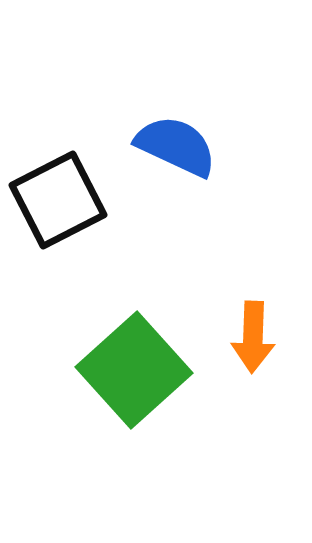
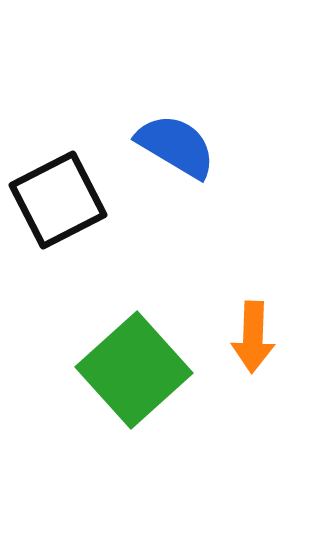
blue semicircle: rotated 6 degrees clockwise
